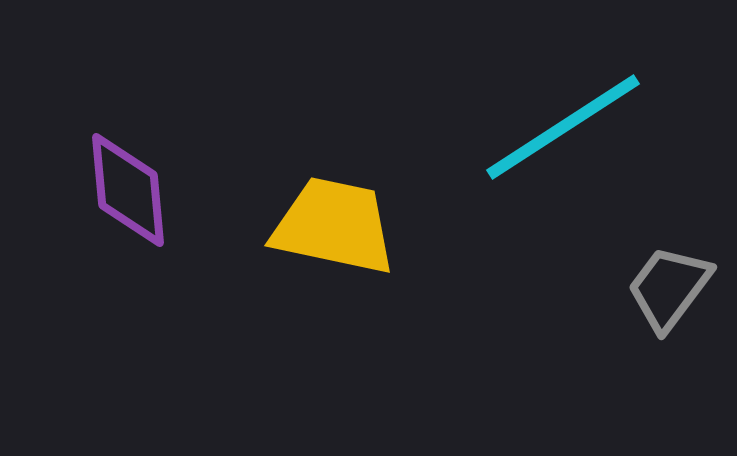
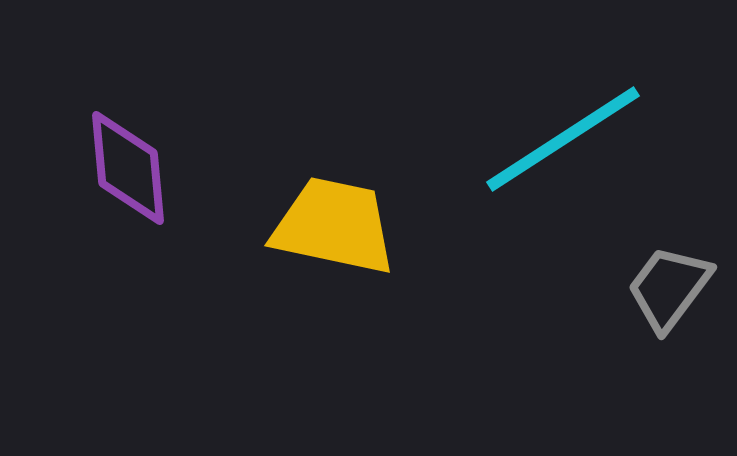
cyan line: moved 12 px down
purple diamond: moved 22 px up
